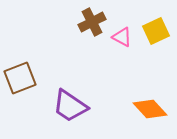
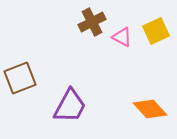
purple trapezoid: rotated 96 degrees counterclockwise
